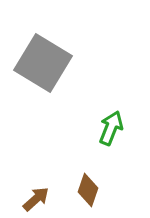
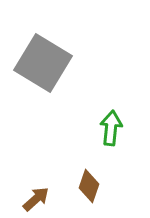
green arrow: rotated 16 degrees counterclockwise
brown diamond: moved 1 px right, 4 px up
